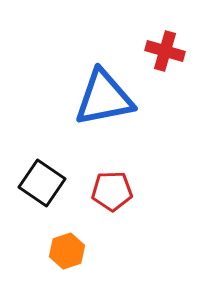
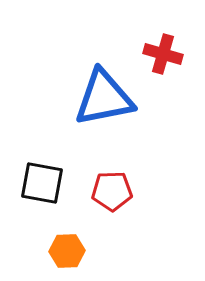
red cross: moved 2 px left, 3 px down
black square: rotated 24 degrees counterclockwise
orange hexagon: rotated 16 degrees clockwise
